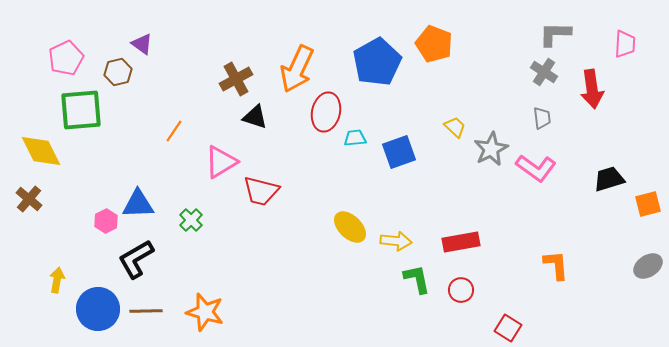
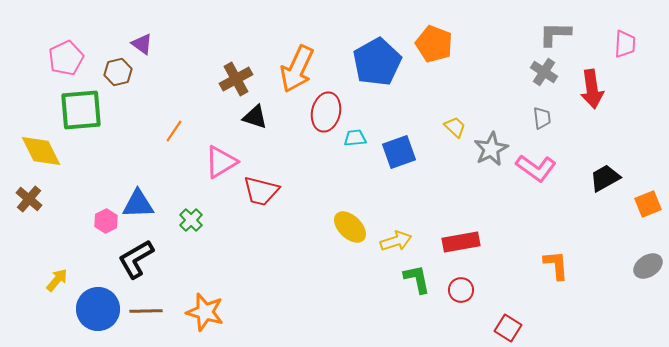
black trapezoid at (609, 179): moved 4 px left, 1 px up; rotated 12 degrees counterclockwise
orange square at (648, 204): rotated 8 degrees counterclockwise
yellow arrow at (396, 241): rotated 24 degrees counterclockwise
yellow arrow at (57, 280): rotated 30 degrees clockwise
